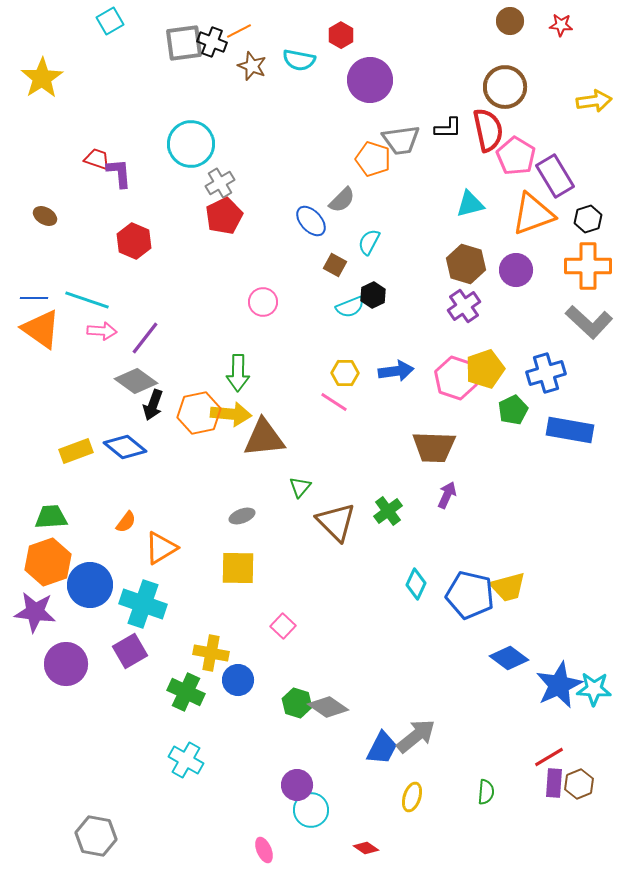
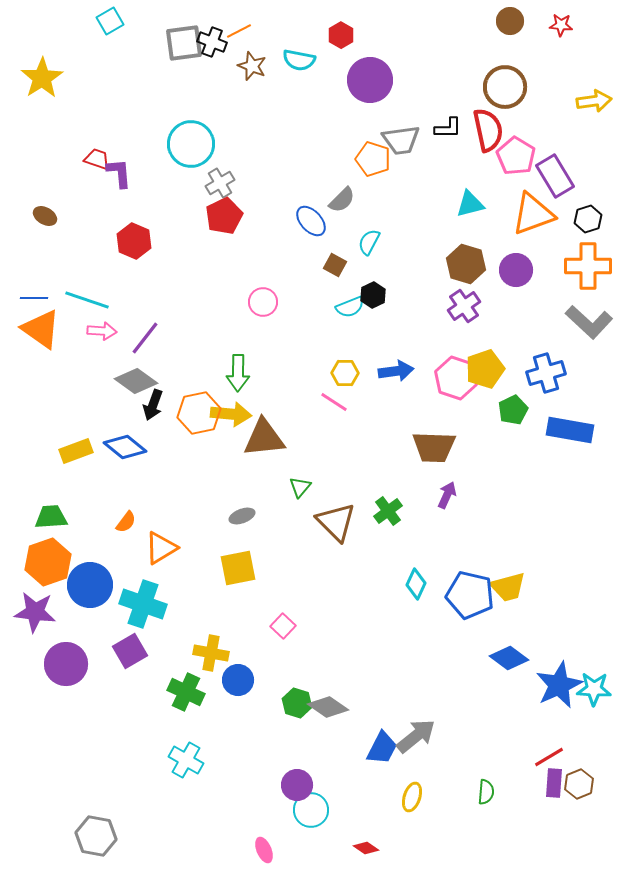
yellow square at (238, 568): rotated 12 degrees counterclockwise
